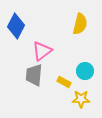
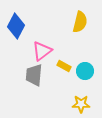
yellow semicircle: moved 2 px up
yellow rectangle: moved 16 px up
yellow star: moved 5 px down
